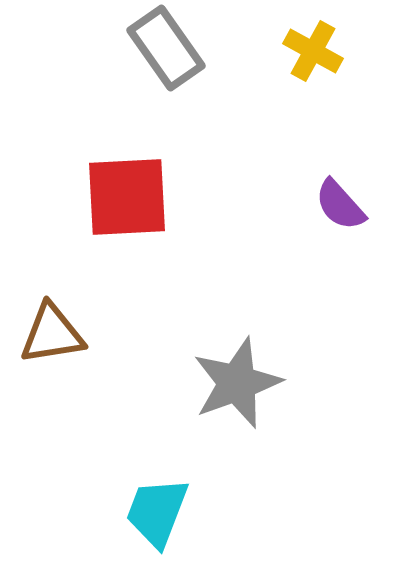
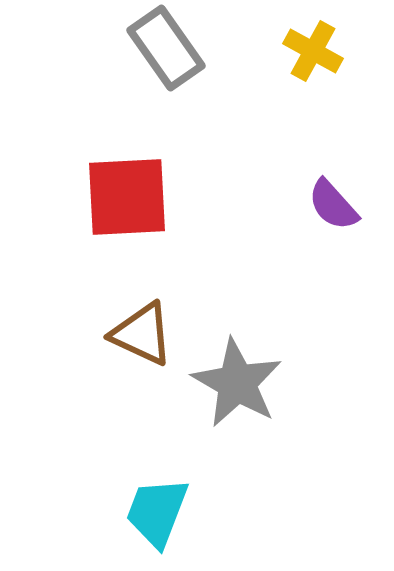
purple semicircle: moved 7 px left
brown triangle: moved 90 px right; rotated 34 degrees clockwise
gray star: rotated 22 degrees counterclockwise
